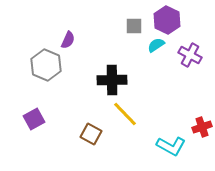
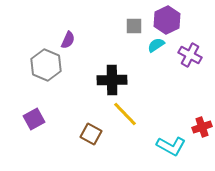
purple hexagon: rotated 8 degrees clockwise
